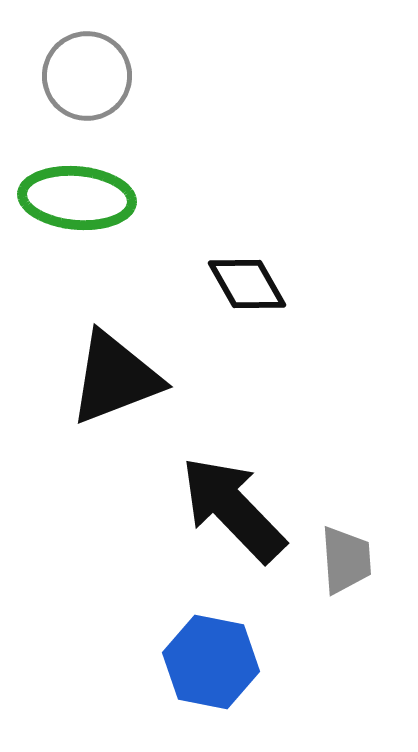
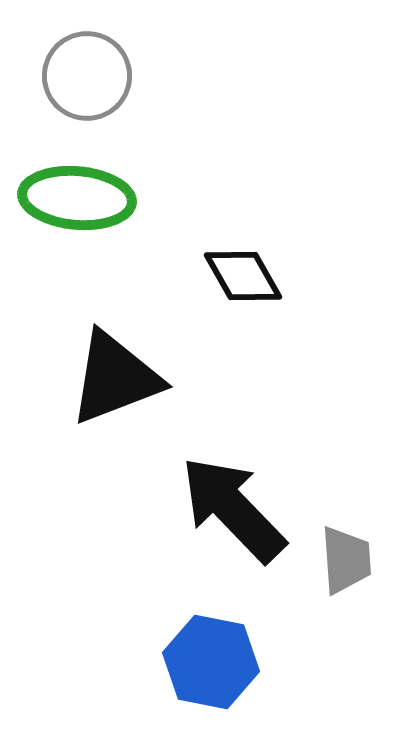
black diamond: moved 4 px left, 8 px up
